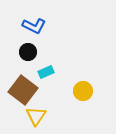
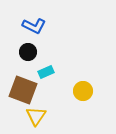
brown square: rotated 16 degrees counterclockwise
